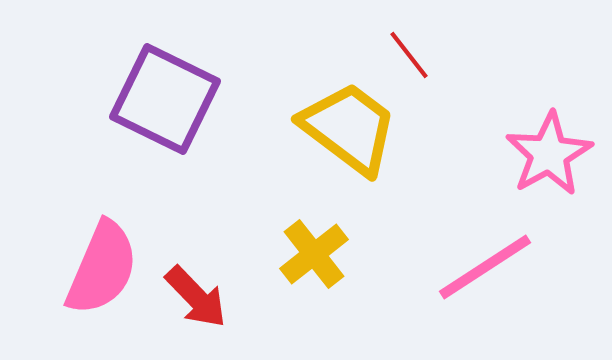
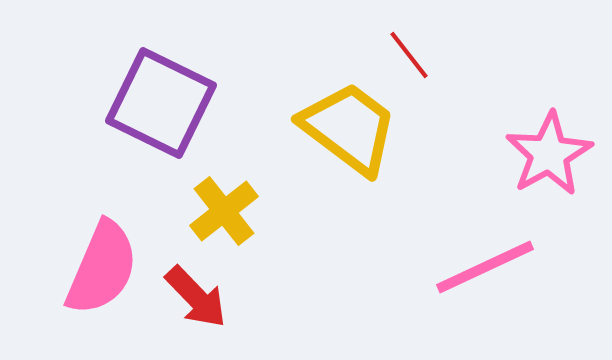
purple square: moved 4 px left, 4 px down
yellow cross: moved 90 px left, 43 px up
pink line: rotated 8 degrees clockwise
